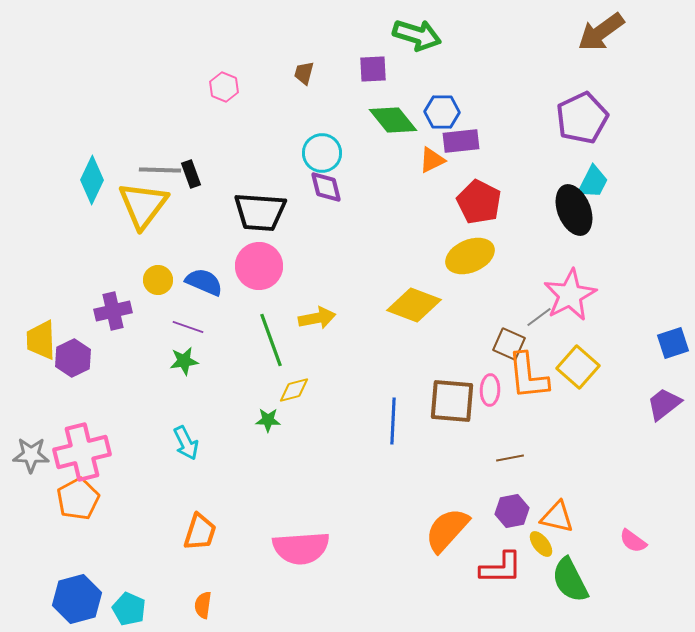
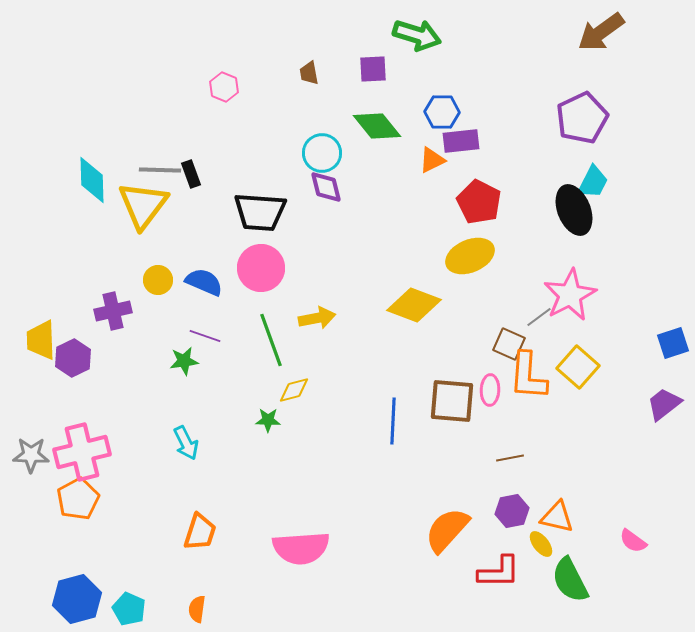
brown trapezoid at (304, 73): moved 5 px right; rotated 25 degrees counterclockwise
green diamond at (393, 120): moved 16 px left, 6 px down
cyan diamond at (92, 180): rotated 27 degrees counterclockwise
pink circle at (259, 266): moved 2 px right, 2 px down
purple line at (188, 327): moved 17 px right, 9 px down
orange L-shape at (528, 376): rotated 10 degrees clockwise
red L-shape at (501, 568): moved 2 px left, 4 px down
orange semicircle at (203, 605): moved 6 px left, 4 px down
